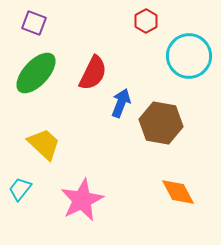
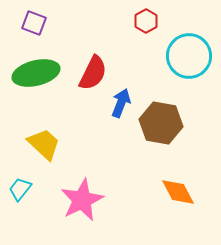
green ellipse: rotated 33 degrees clockwise
